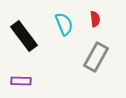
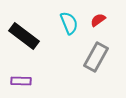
red semicircle: moved 3 px right, 1 px down; rotated 119 degrees counterclockwise
cyan semicircle: moved 5 px right, 1 px up
black rectangle: rotated 16 degrees counterclockwise
